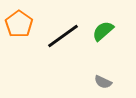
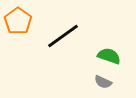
orange pentagon: moved 1 px left, 3 px up
green semicircle: moved 6 px right, 25 px down; rotated 60 degrees clockwise
